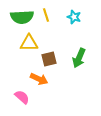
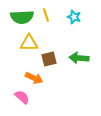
green arrow: rotated 72 degrees clockwise
orange arrow: moved 5 px left, 1 px up
